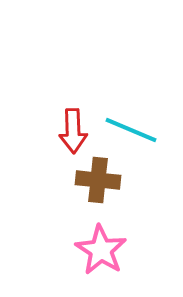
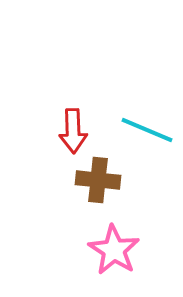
cyan line: moved 16 px right
pink star: moved 13 px right
